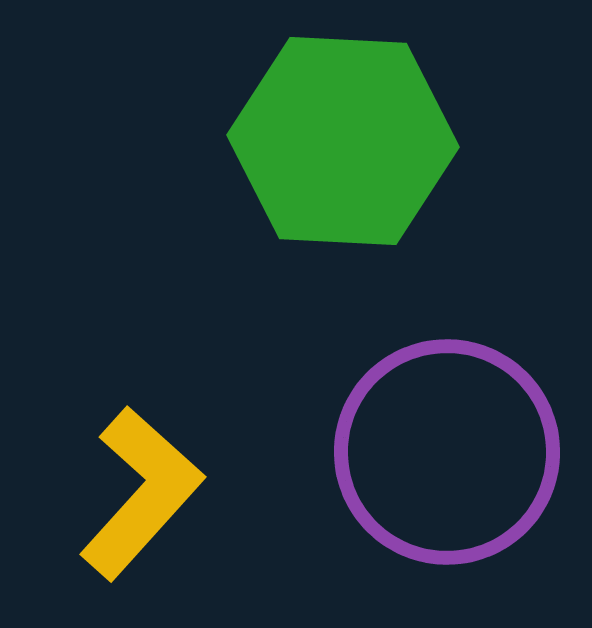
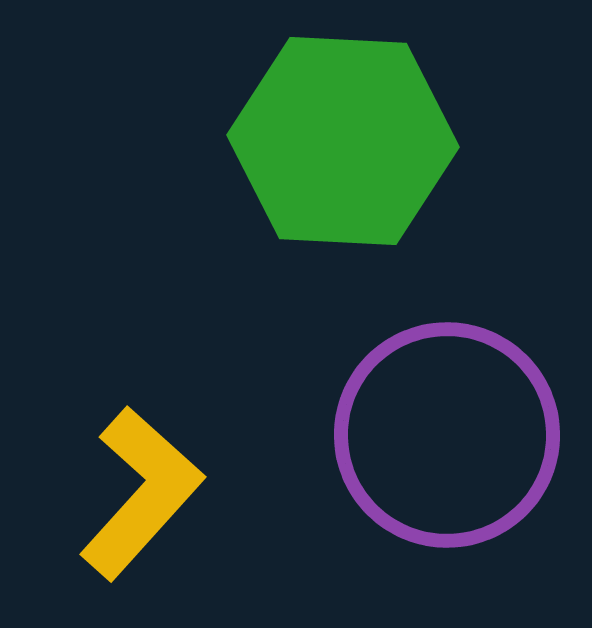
purple circle: moved 17 px up
